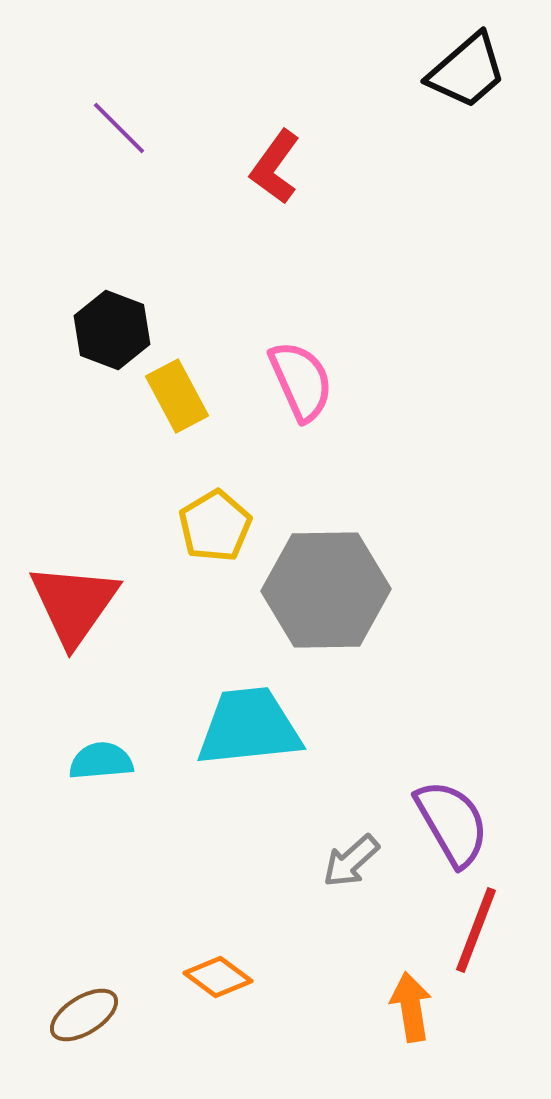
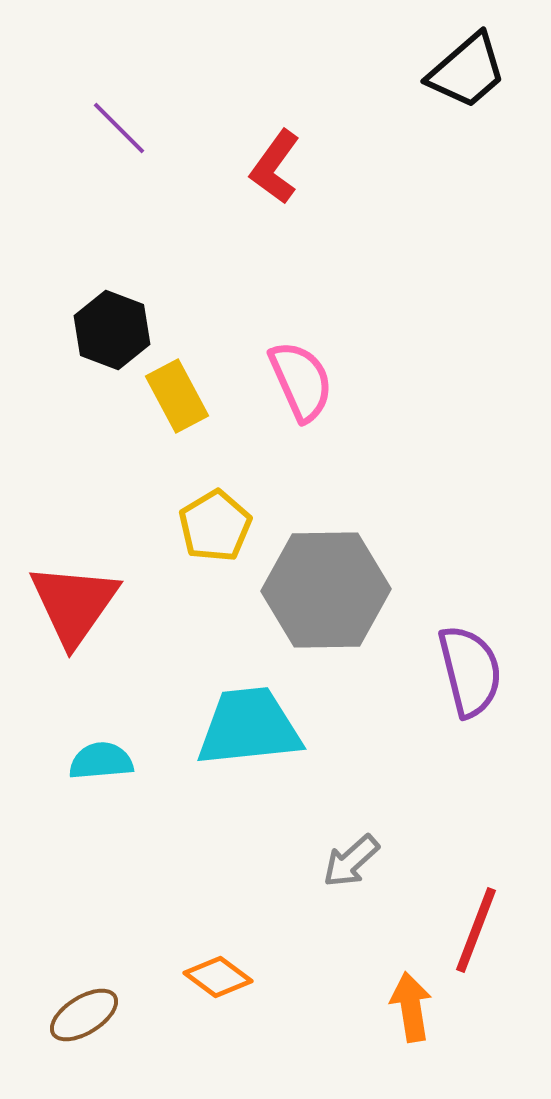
purple semicircle: moved 18 px right, 152 px up; rotated 16 degrees clockwise
